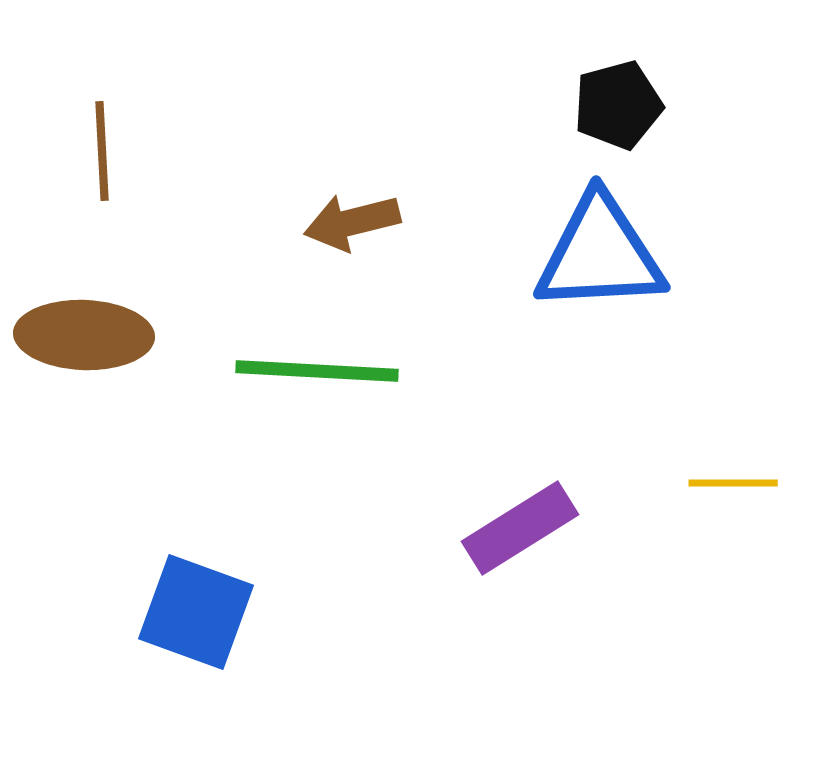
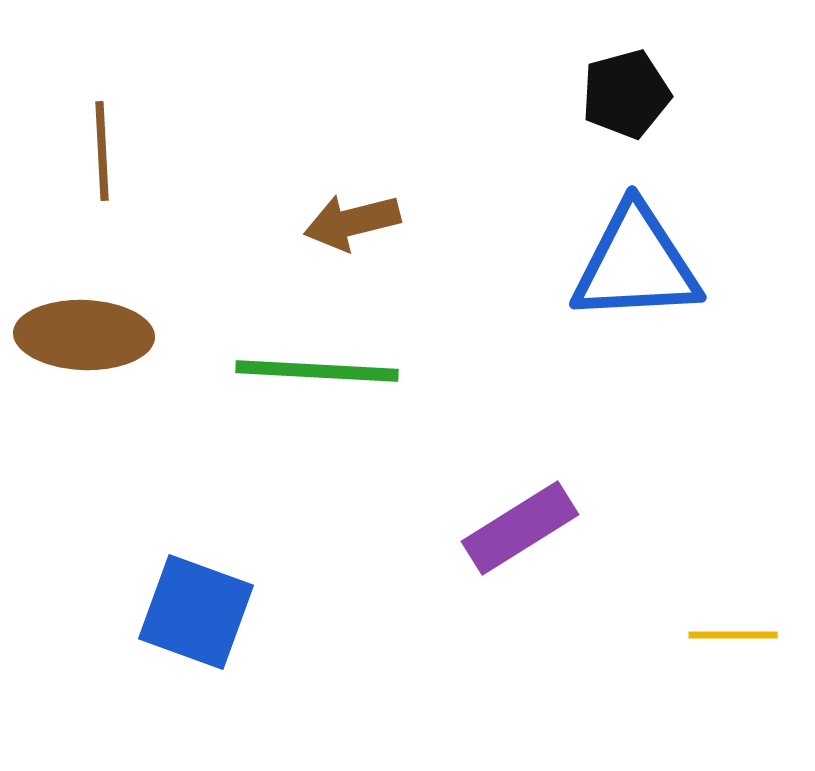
black pentagon: moved 8 px right, 11 px up
blue triangle: moved 36 px right, 10 px down
yellow line: moved 152 px down
